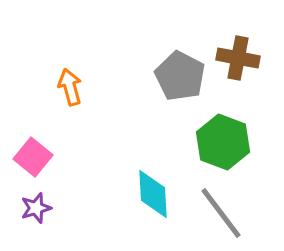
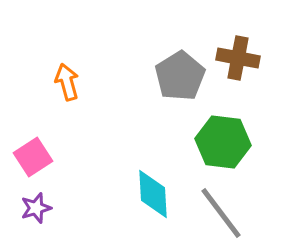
gray pentagon: rotated 12 degrees clockwise
orange arrow: moved 3 px left, 5 px up
green hexagon: rotated 14 degrees counterclockwise
pink square: rotated 18 degrees clockwise
